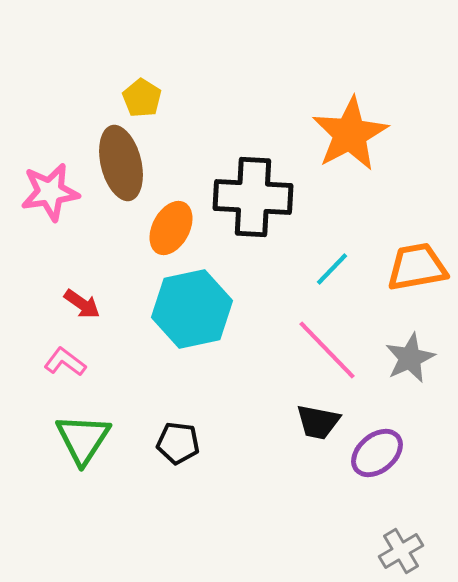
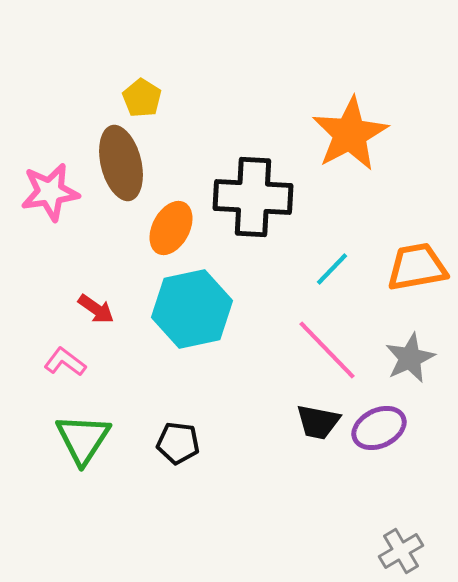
red arrow: moved 14 px right, 5 px down
purple ellipse: moved 2 px right, 25 px up; rotated 14 degrees clockwise
